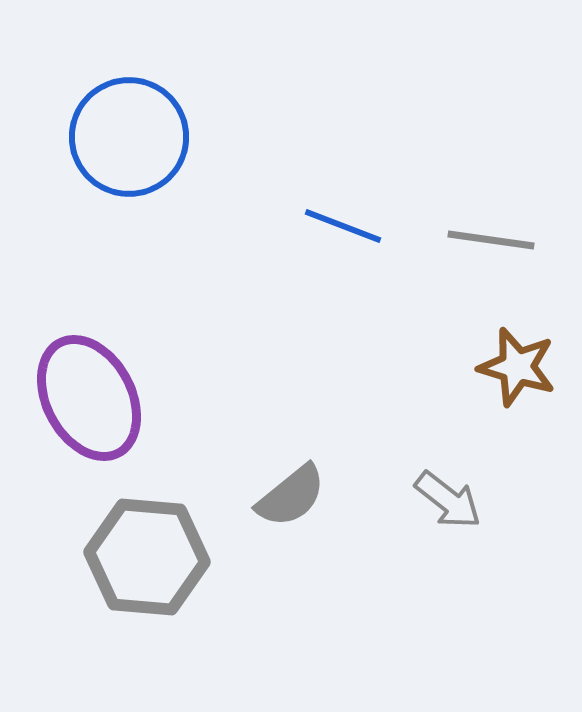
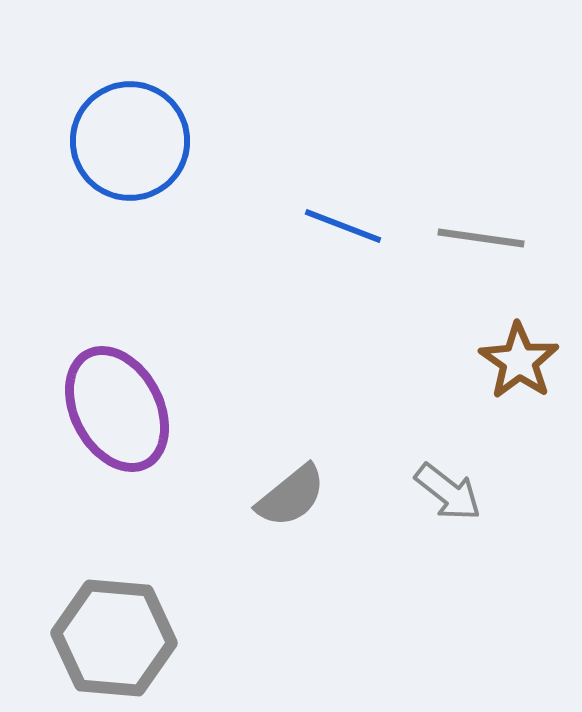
blue circle: moved 1 px right, 4 px down
gray line: moved 10 px left, 2 px up
brown star: moved 2 px right, 6 px up; rotated 18 degrees clockwise
purple ellipse: moved 28 px right, 11 px down
gray arrow: moved 8 px up
gray hexagon: moved 33 px left, 81 px down
